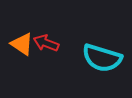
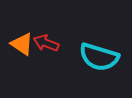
cyan semicircle: moved 3 px left, 1 px up
